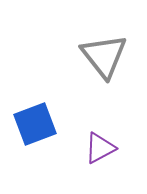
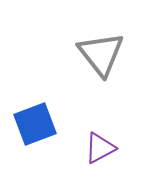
gray triangle: moved 3 px left, 2 px up
